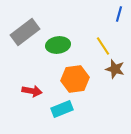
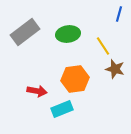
green ellipse: moved 10 px right, 11 px up
red arrow: moved 5 px right
